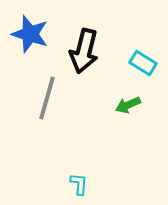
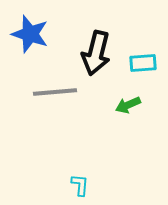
black arrow: moved 12 px right, 2 px down
cyan rectangle: rotated 36 degrees counterclockwise
gray line: moved 8 px right, 6 px up; rotated 69 degrees clockwise
cyan L-shape: moved 1 px right, 1 px down
